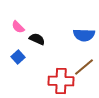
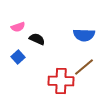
pink semicircle: rotated 64 degrees counterclockwise
